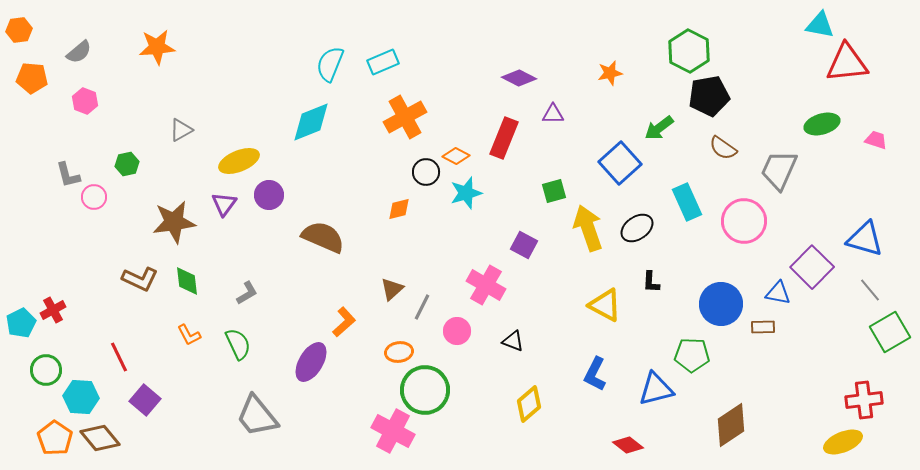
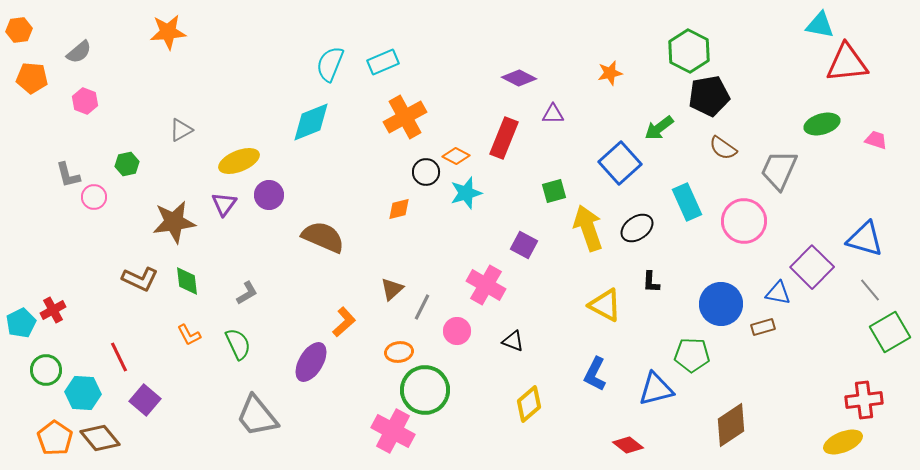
orange star at (157, 47): moved 11 px right, 15 px up
brown rectangle at (763, 327): rotated 15 degrees counterclockwise
cyan hexagon at (81, 397): moved 2 px right, 4 px up
